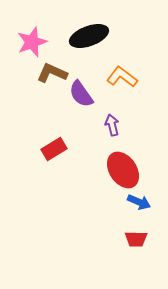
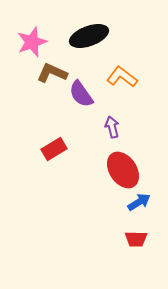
purple arrow: moved 2 px down
blue arrow: rotated 55 degrees counterclockwise
